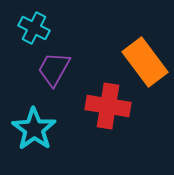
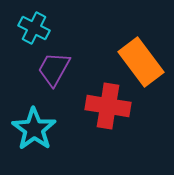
orange rectangle: moved 4 px left
